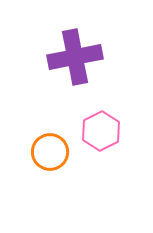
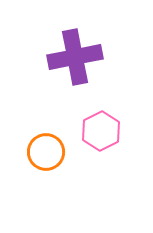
orange circle: moved 4 px left
